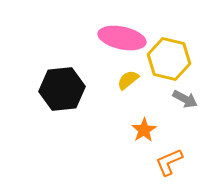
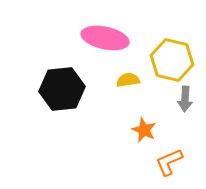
pink ellipse: moved 17 px left
yellow hexagon: moved 3 px right, 1 px down
yellow semicircle: rotated 30 degrees clockwise
gray arrow: rotated 65 degrees clockwise
orange star: rotated 15 degrees counterclockwise
